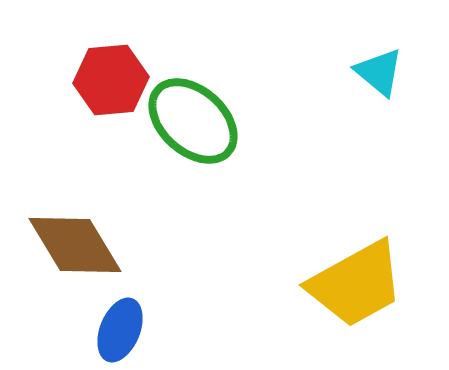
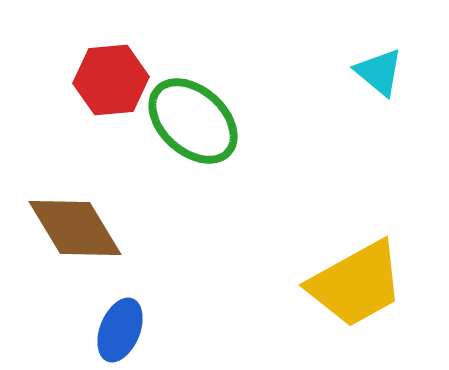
brown diamond: moved 17 px up
